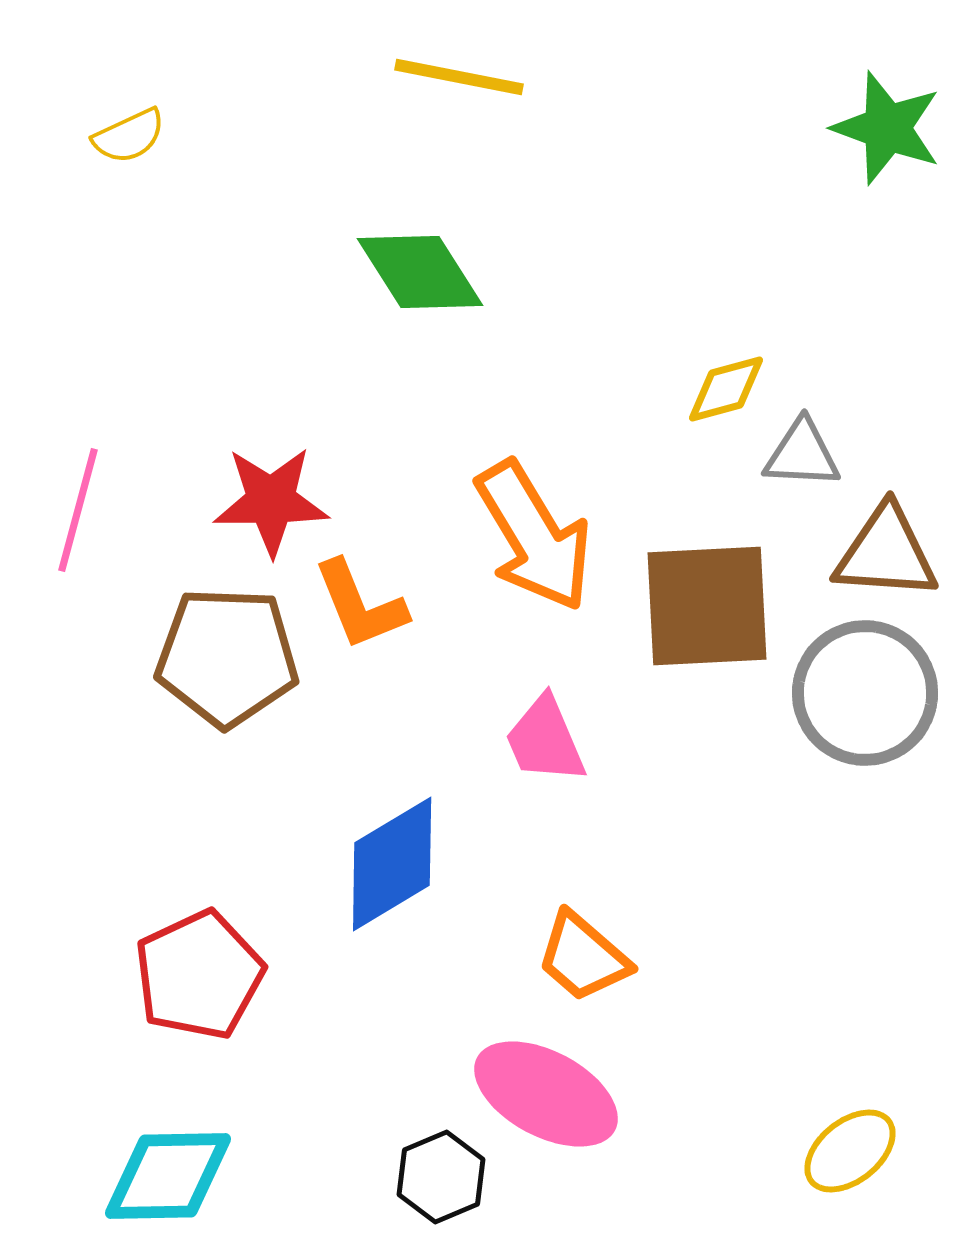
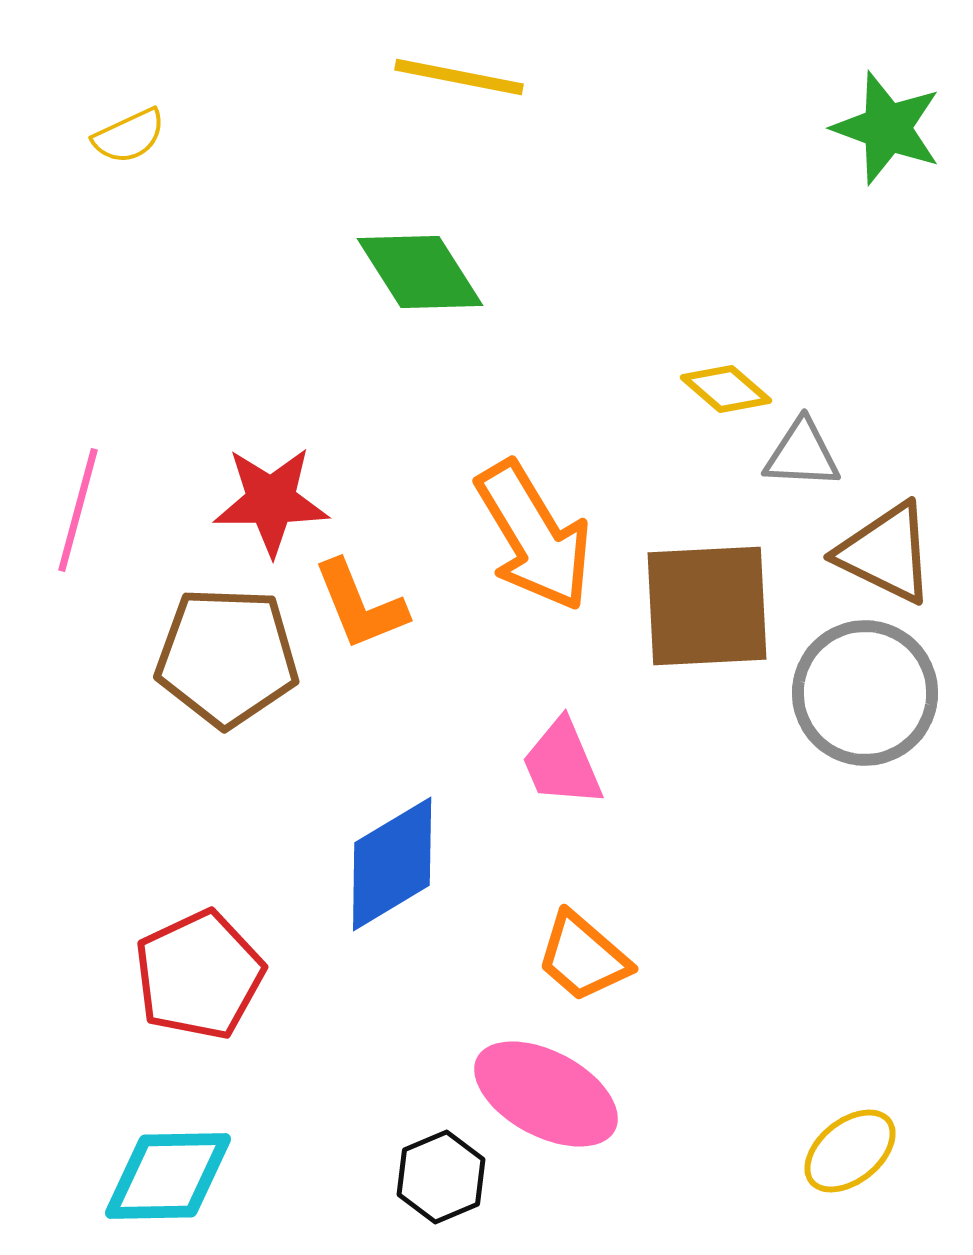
yellow diamond: rotated 56 degrees clockwise
brown triangle: rotated 22 degrees clockwise
pink trapezoid: moved 17 px right, 23 px down
